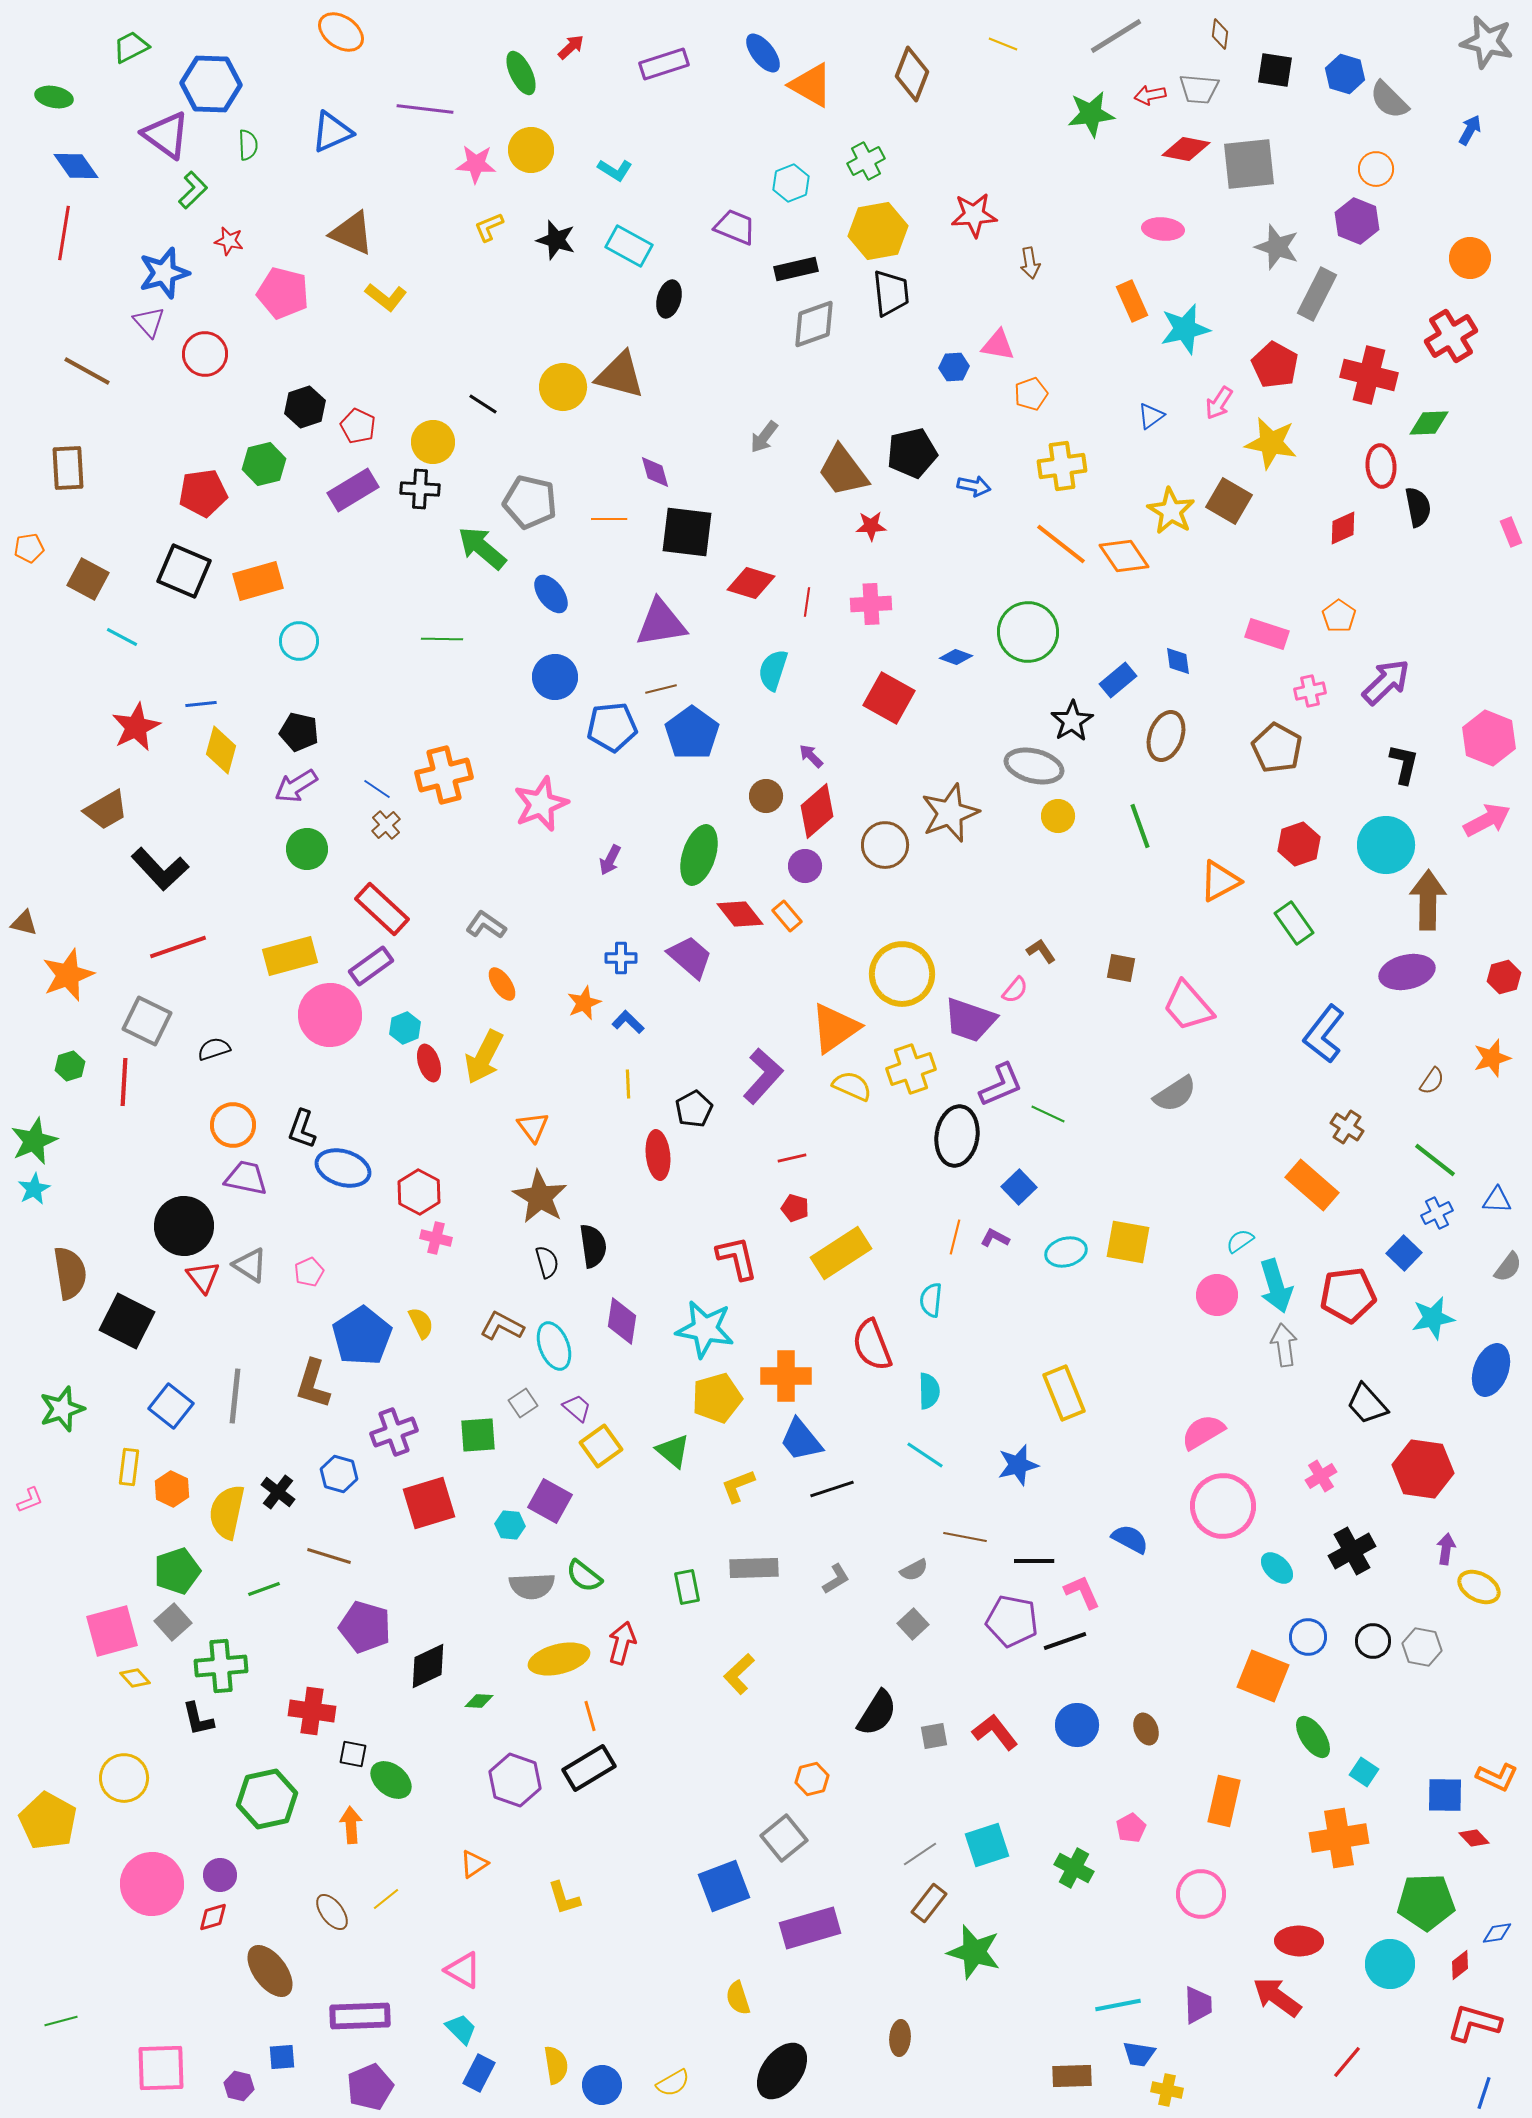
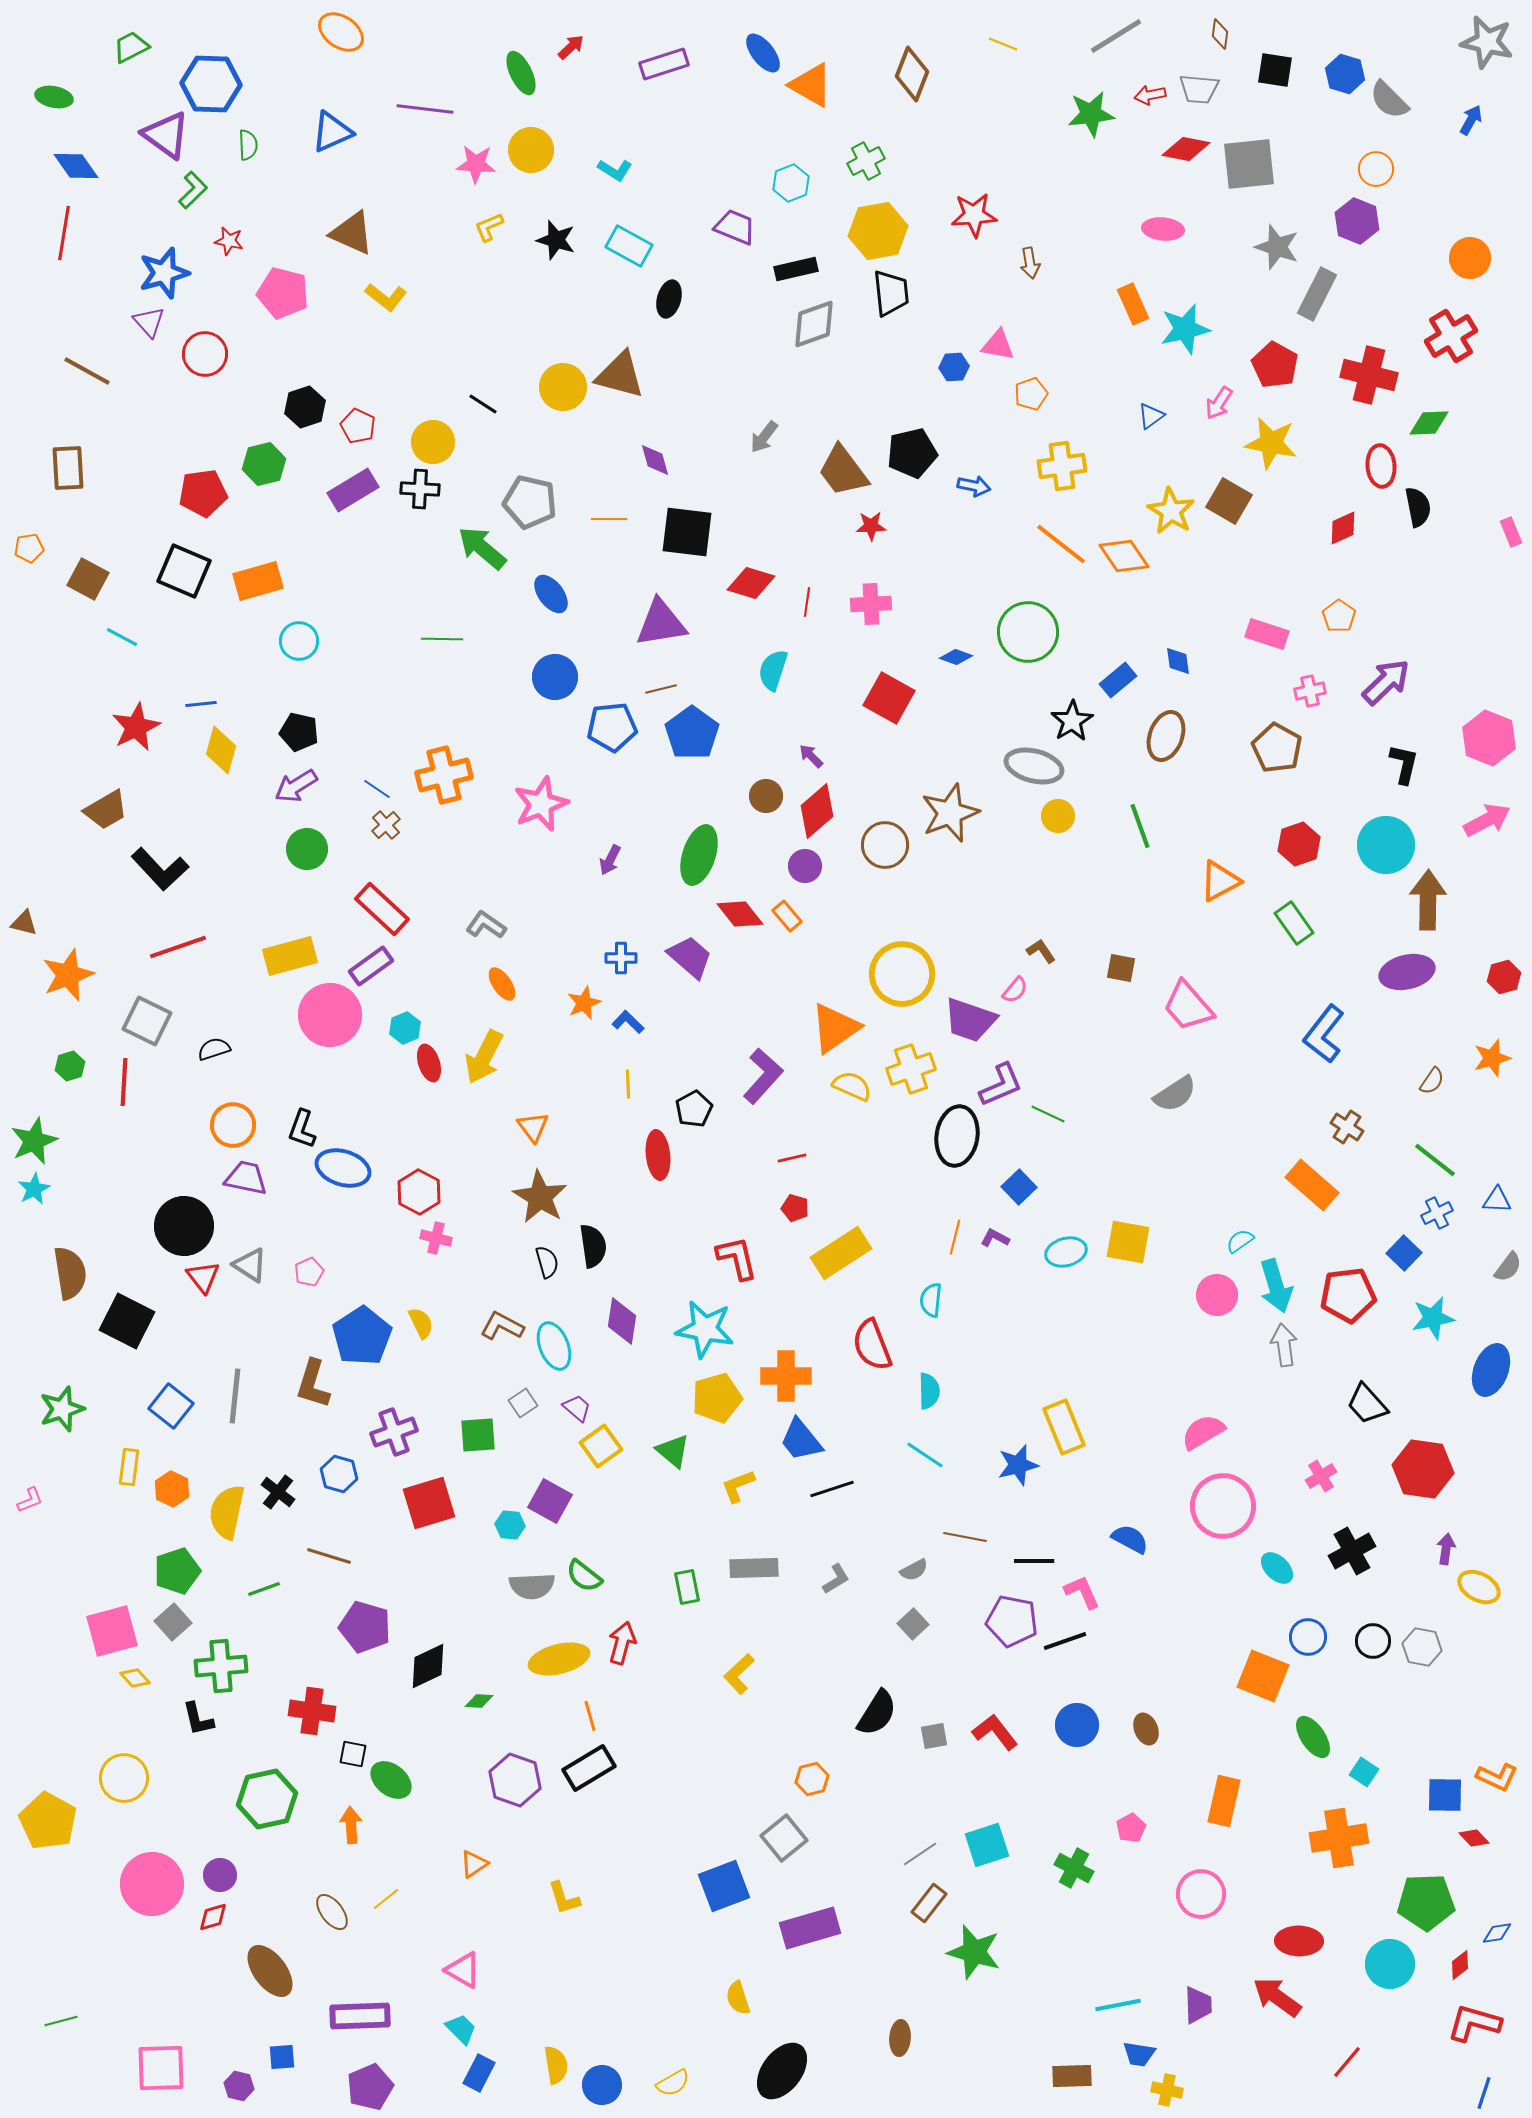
blue arrow at (1470, 130): moved 1 px right, 10 px up
orange rectangle at (1132, 301): moved 1 px right, 3 px down
purple diamond at (655, 472): moved 12 px up
yellow rectangle at (1064, 1393): moved 34 px down
